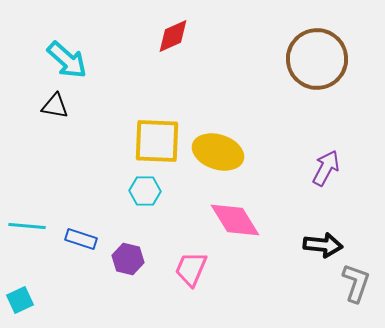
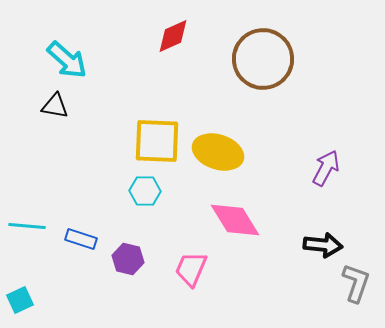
brown circle: moved 54 px left
